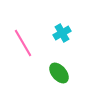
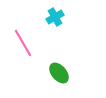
cyan cross: moved 7 px left, 16 px up
